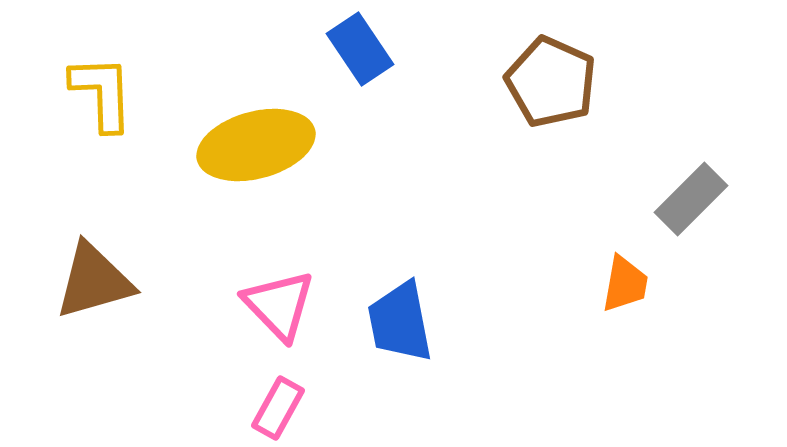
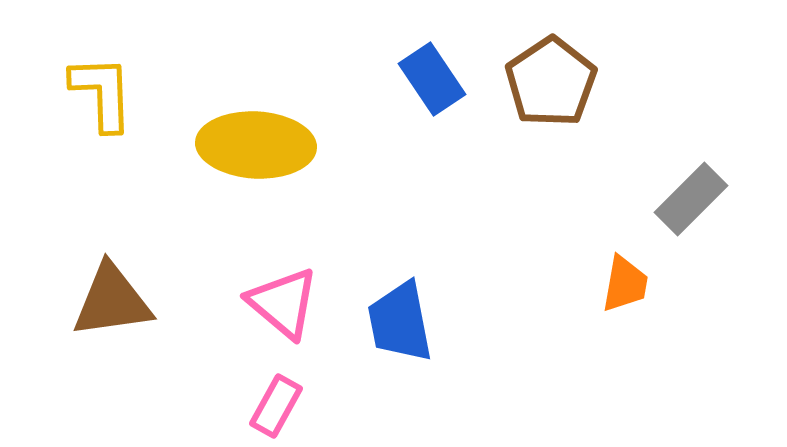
blue rectangle: moved 72 px right, 30 px down
brown pentagon: rotated 14 degrees clockwise
yellow ellipse: rotated 18 degrees clockwise
brown triangle: moved 18 px right, 20 px down; rotated 8 degrees clockwise
pink triangle: moved 4 px right, 2 px up; rotated 6 degrees counterclockwise
pink rectangle: moved 2 px left, 2 px up
